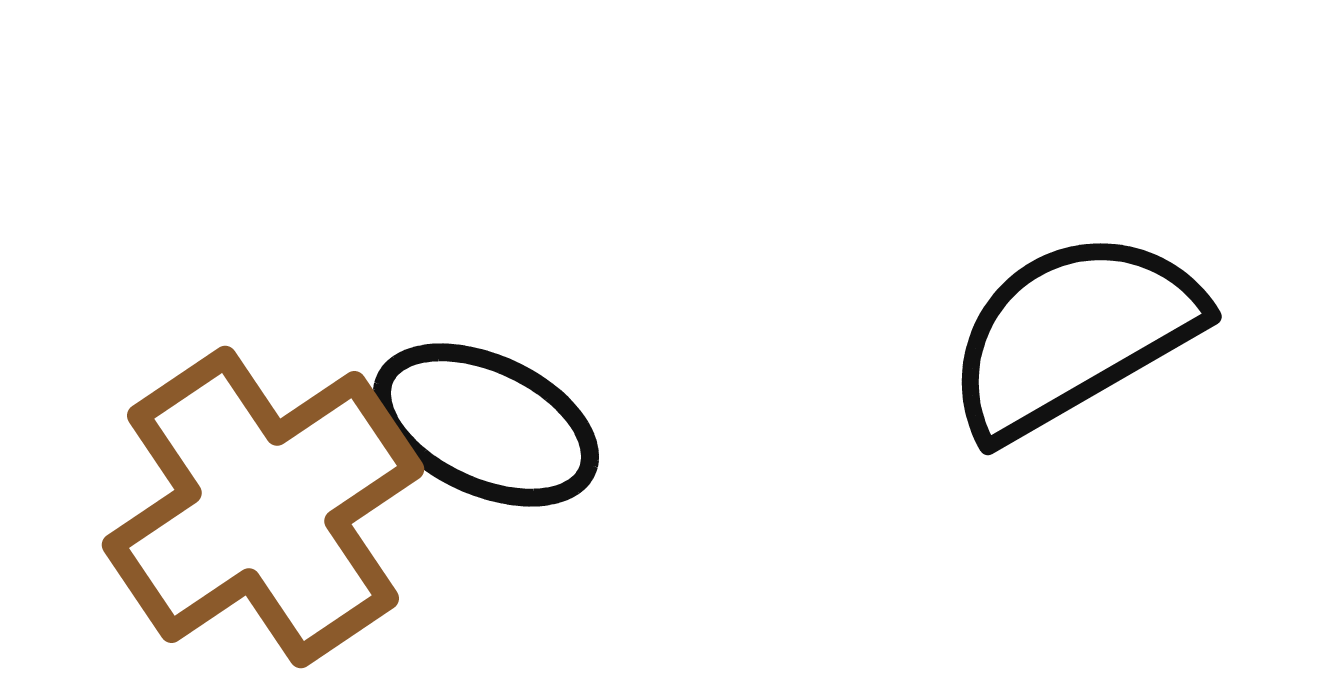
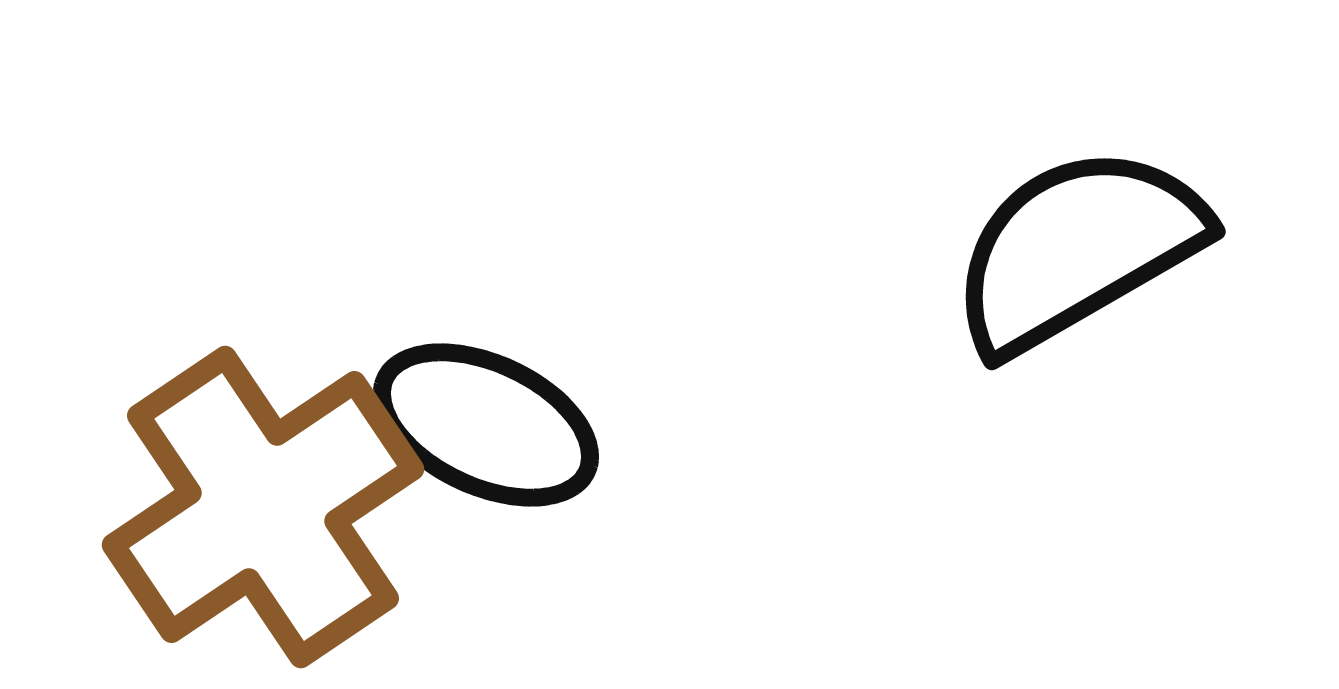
black semicircle: moved 4 px right, 85 px up
